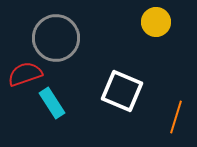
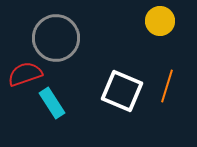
yellow circle: moved 4 px right, 1 px up
orange line: moved 9 px left, 31 px up
